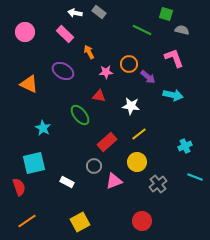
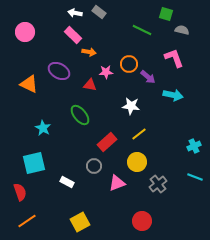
pink rectangle: moved 8 px right, 1 px down
orange arrow: rotated 128 degrees clockwise
purple ellipse: moved 4 px left
red triangle: moved 9 px left, 11 px up
cyan cross: moved 9 px right
pink triangle: moved 3 px right, 2 px down
red semicircle: moved 1 px right, 5 px down
